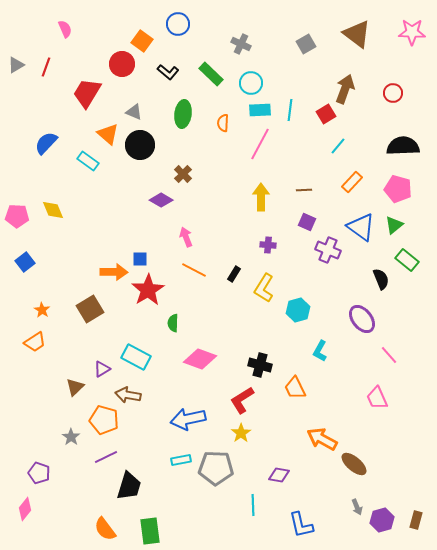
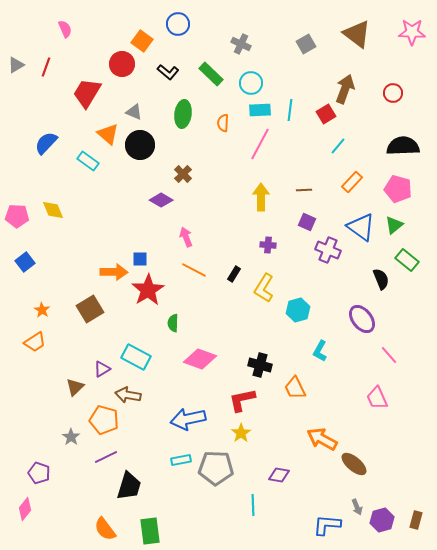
red L-shape at (242, 400): rotated 20 degrees clockwise
blue L-shape at (301, 525): moved 26 px right; rotated 108 degrees clockwise
